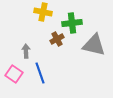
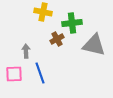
pink square: rotated 36 degrees counterclockwise
